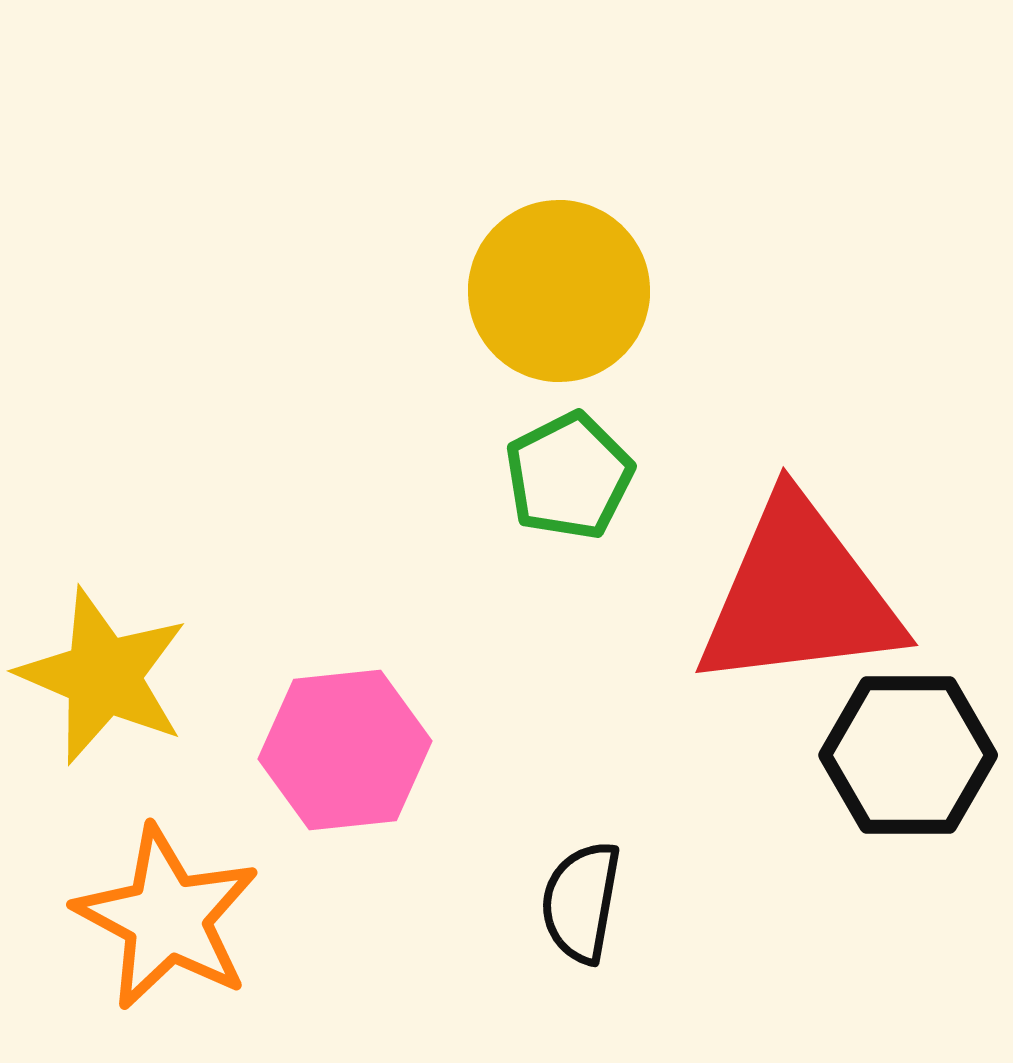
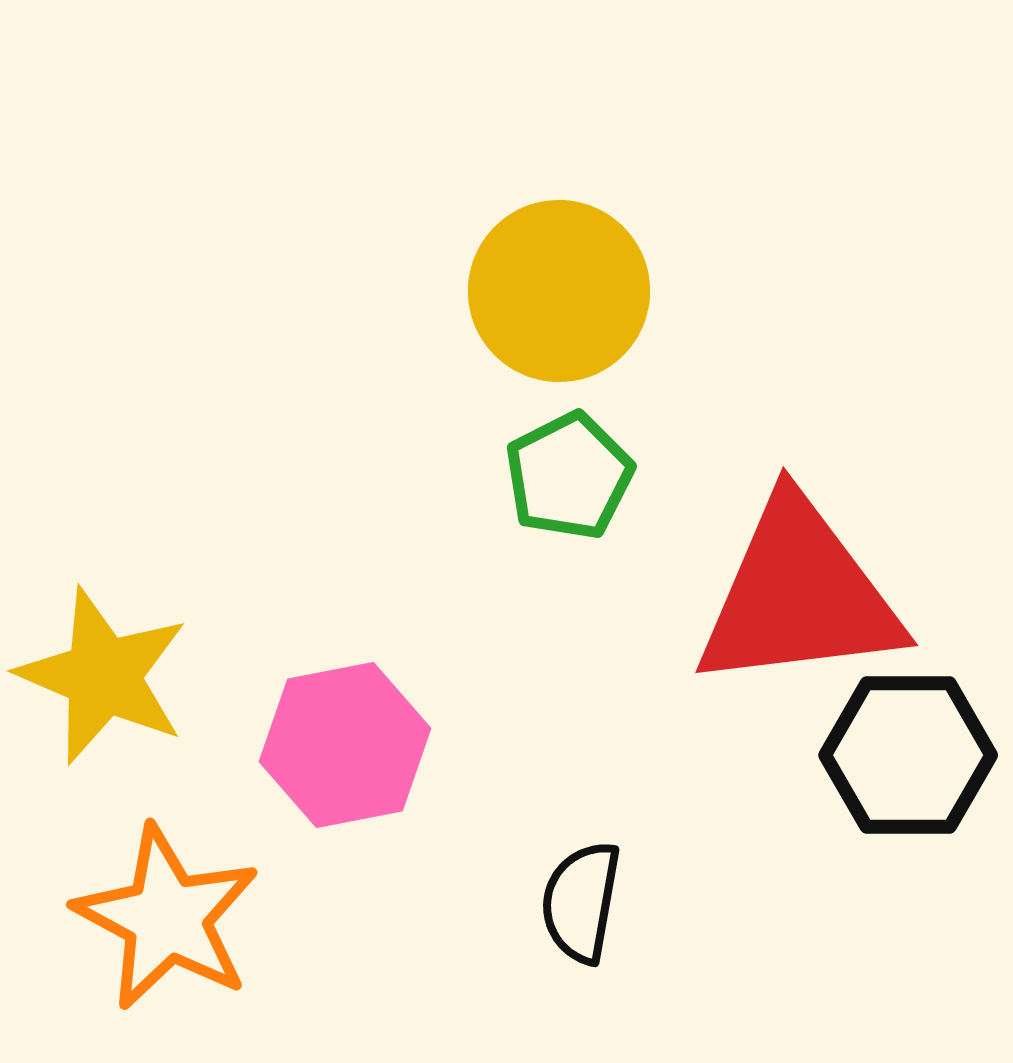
pink hexagon: moved 5 px up; rotated 5 degrees counterclockwise
